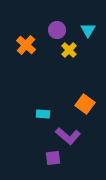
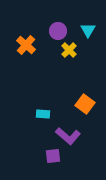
purple circle: moved 1 px right, 1 px down
purple square: moved 2 px up
